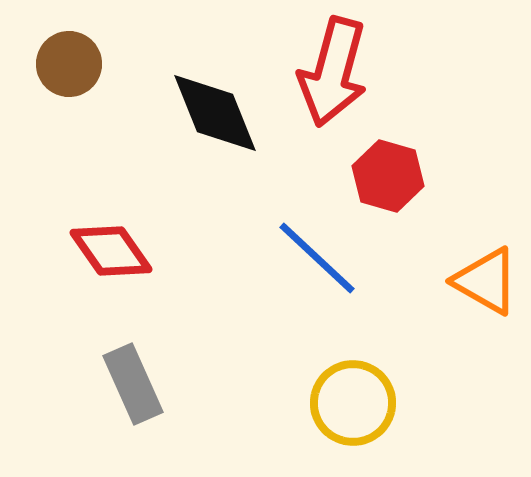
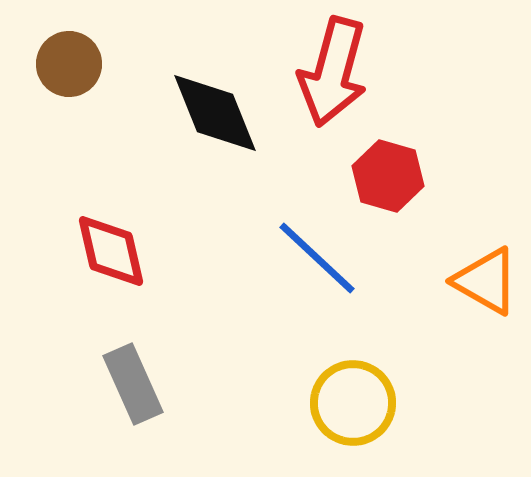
red diamond: rotated 22 degrees clockwise
